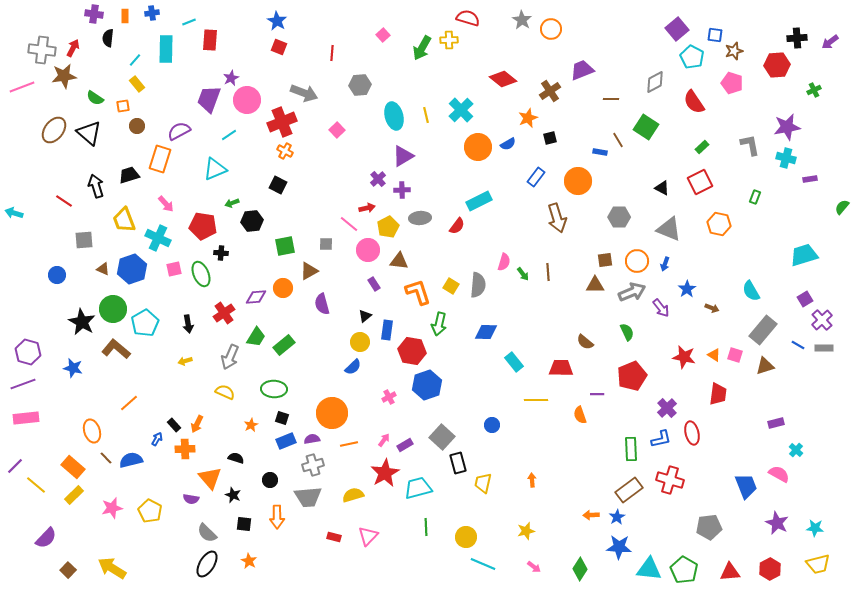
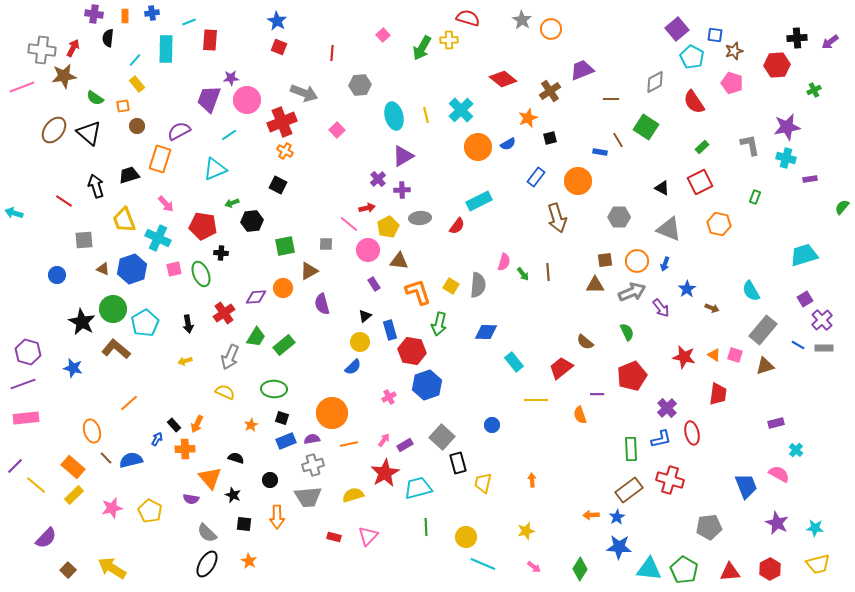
purple star at (231, 78): rotated 21 degrees clockwise
blue rectangle at (387, 330): moved 3 px right; rotated 24 degrees counterclockwise
red trapezoid at (561, 368): rotated 40 degrees counterclockwise
